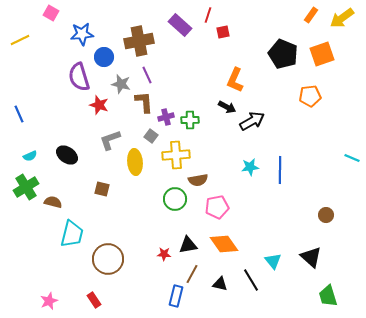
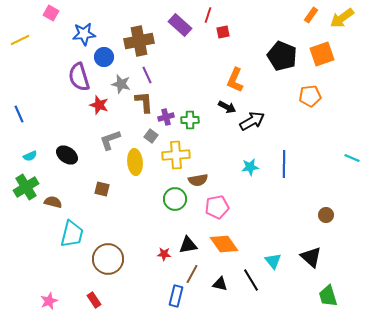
blue star at (82, 34): moved 2 px right
black pentagon at (283, 54): moved 1 px left, 2 px down
blue line at (280, 170): moved 4 px right, 6 px up
